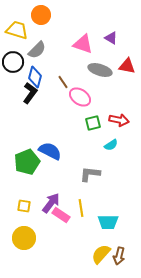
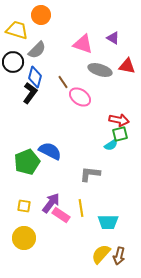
purple triangle: moved 2 px right
green square: moved 27 px right, 11 px down
